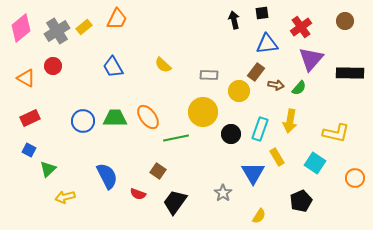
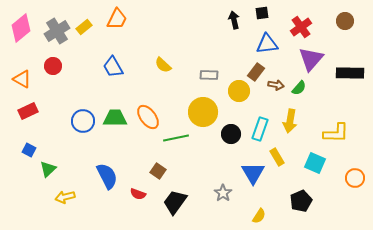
orange triangle at (26, 78): moved 4 px left, 1 px down
red rectangle at (30, 118): moved 2 px left, 7 px up
yellow L-shape at (336, 133): rotated 12 degrees counterclockwise
cyan square at (315, 163): rotated 10 degrees counterclockwise
